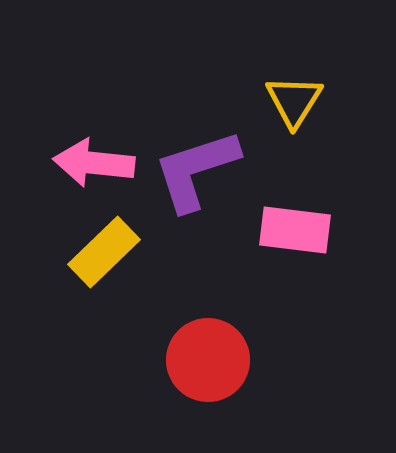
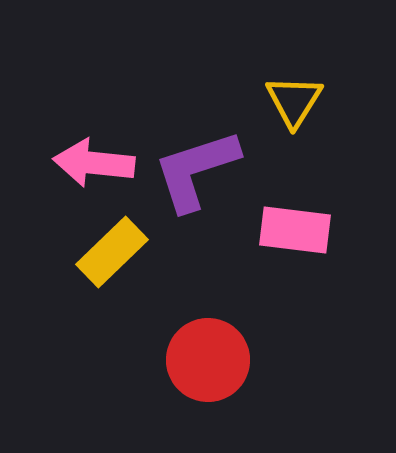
yellow rectangle: moved 8 px right
